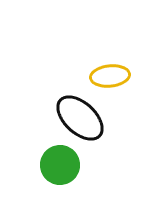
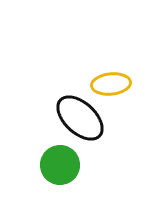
yellow ellipse: moved 1 px right, 8 px down
